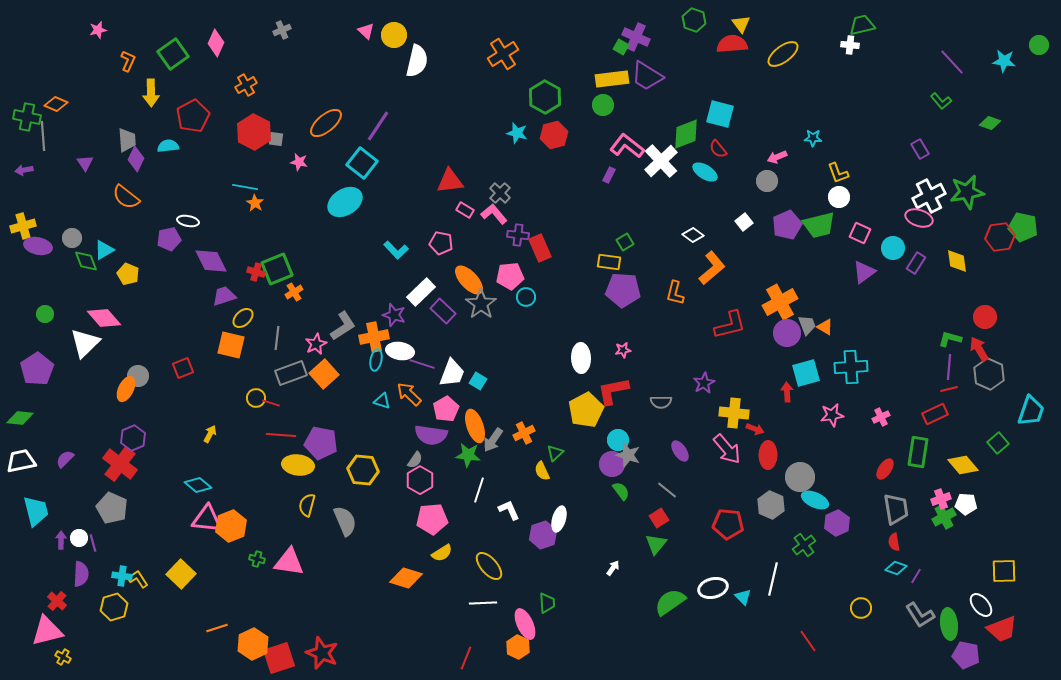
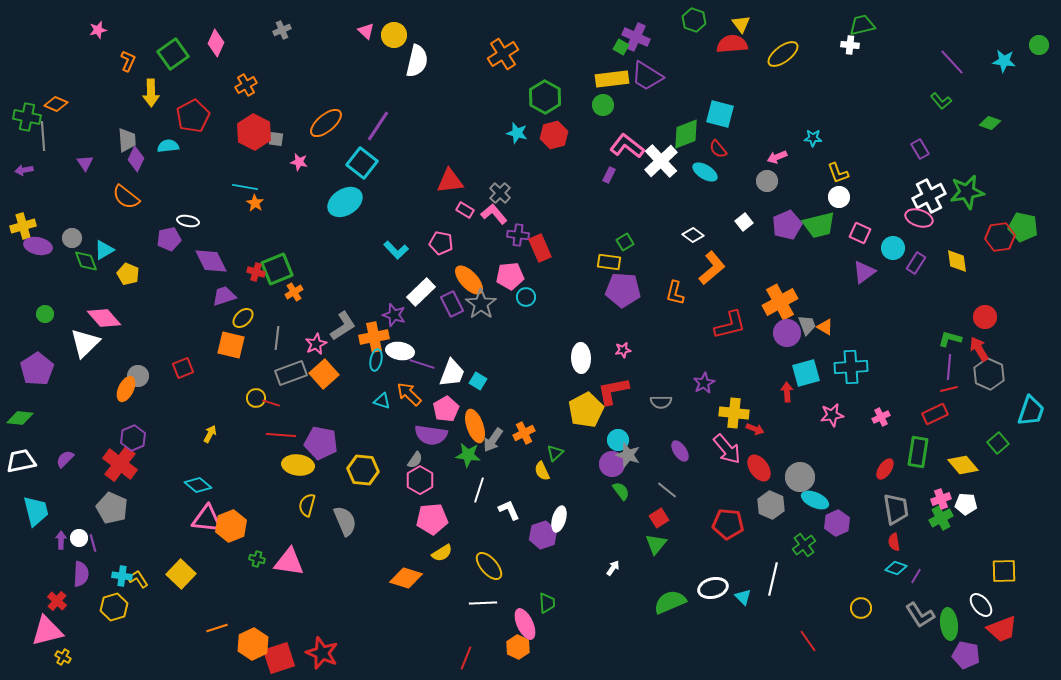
purple rectangle at (443, 311): moved 9 px right, 7 px up; rotated 20 degrees clockwise
red ellipse at (768, 455): moved 9 px left, 13 px down; rotated 36 degrees counterclockwise
green cross at (944, 517): moved 3 px left, 1 px down
green semicircle at (670, 602): rotated 12 degrees clockwise
